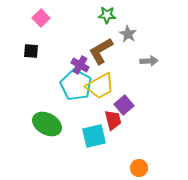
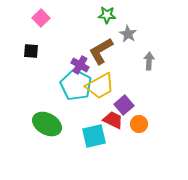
gray arrow: rotated 84 degrees counterclockwise
red trapezoid: rotated 50 degrees counterclockwise
orange circle: moved 44 px up
